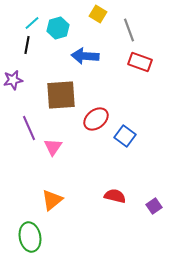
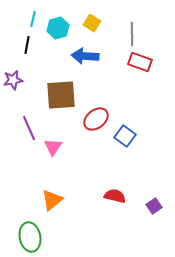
yellow square: moved 6 px left, 9 px down
cyan line: moved 1 px right, 4 px up; rotated 35 degrees counterclockwise
gray line: moved 3 px right, 4 px down; rotated 20 degrees clockwise
